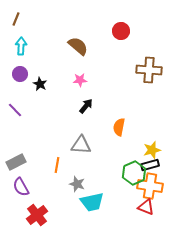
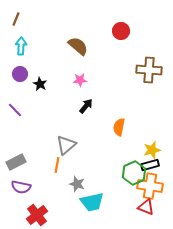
gray triangle: moved 15 px left; rotated 45 degrees counterclockwise
purple semicircle: rotated 48 degrees counterclockwise
